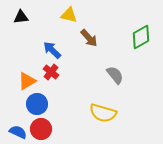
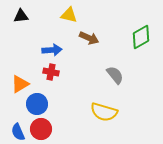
black triangle: moved 1 px up
brown arrow: rotated 24 degrees counterclockwise
blue arrow: rotated 132 degrees clockwise
red cross: rotated 28 degrees counterclockwise
orange triangle: moved 7 px left, 3 px down
yellow semicircle: moved 1 px right, 1 px up
blue semicircle: rotated 138 degrees counterclockwise
